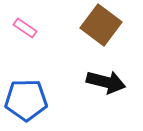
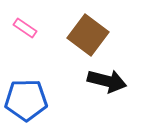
brown square: moved 13 px left, 10 px down
black arrow: moved 1 px right, 1 px up
